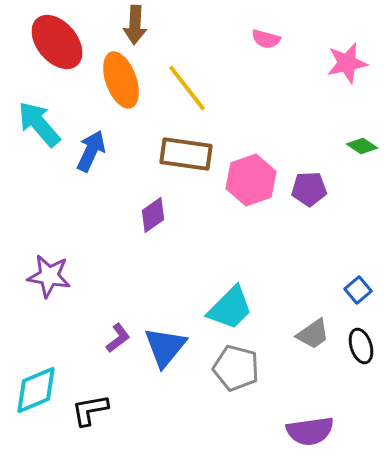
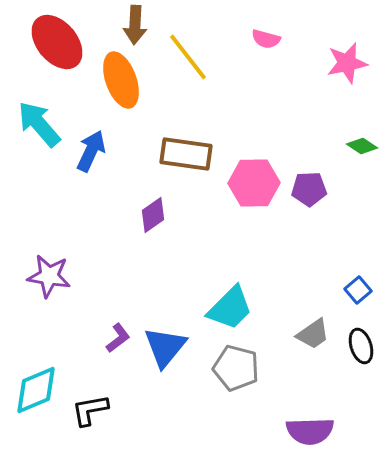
yellow line: moved 1 px right, 31 px up
pink hexagon: moved 3 px right, 3 px down; rotated 18 degrees clockwise
purple semicircle: rotated 6 degrees clockwise
